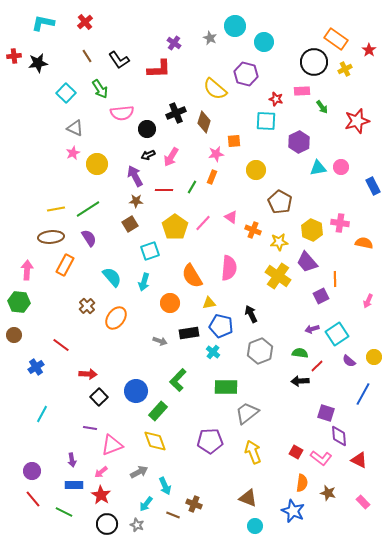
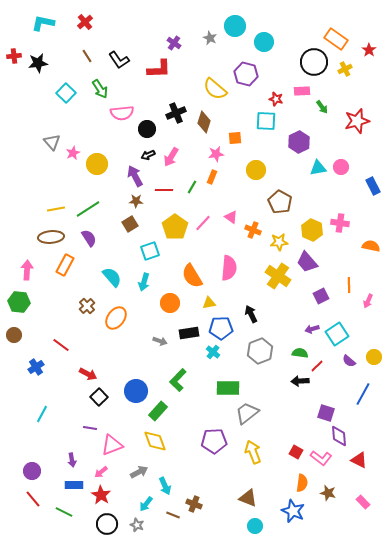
gray triangle at (75, 128): moved 23 px left, 14 px down; rotated 24 degrees clockwise
orange square at (234, 141): moved 1 px right, 3 px up
orange semicircle at (364, 243): moved 7 px right, 3 px down
orange line at (335, 279): moved 14 px right, 6 px down
blue pentagon at (221, 326): moved 2 px down; rotated 15 degrees counterclockwise
red arrow at (88, 374): rotated 24 degrees clockwise
green rectangle at (226, 387): moved 2 px right, 1 px down
purple pentagon at (210, 441): moved 4 px right
